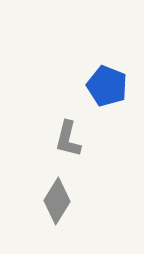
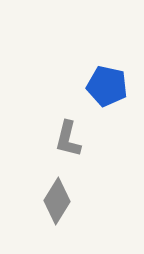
blue pentagon: rotated 9 degrees counterclockwise
